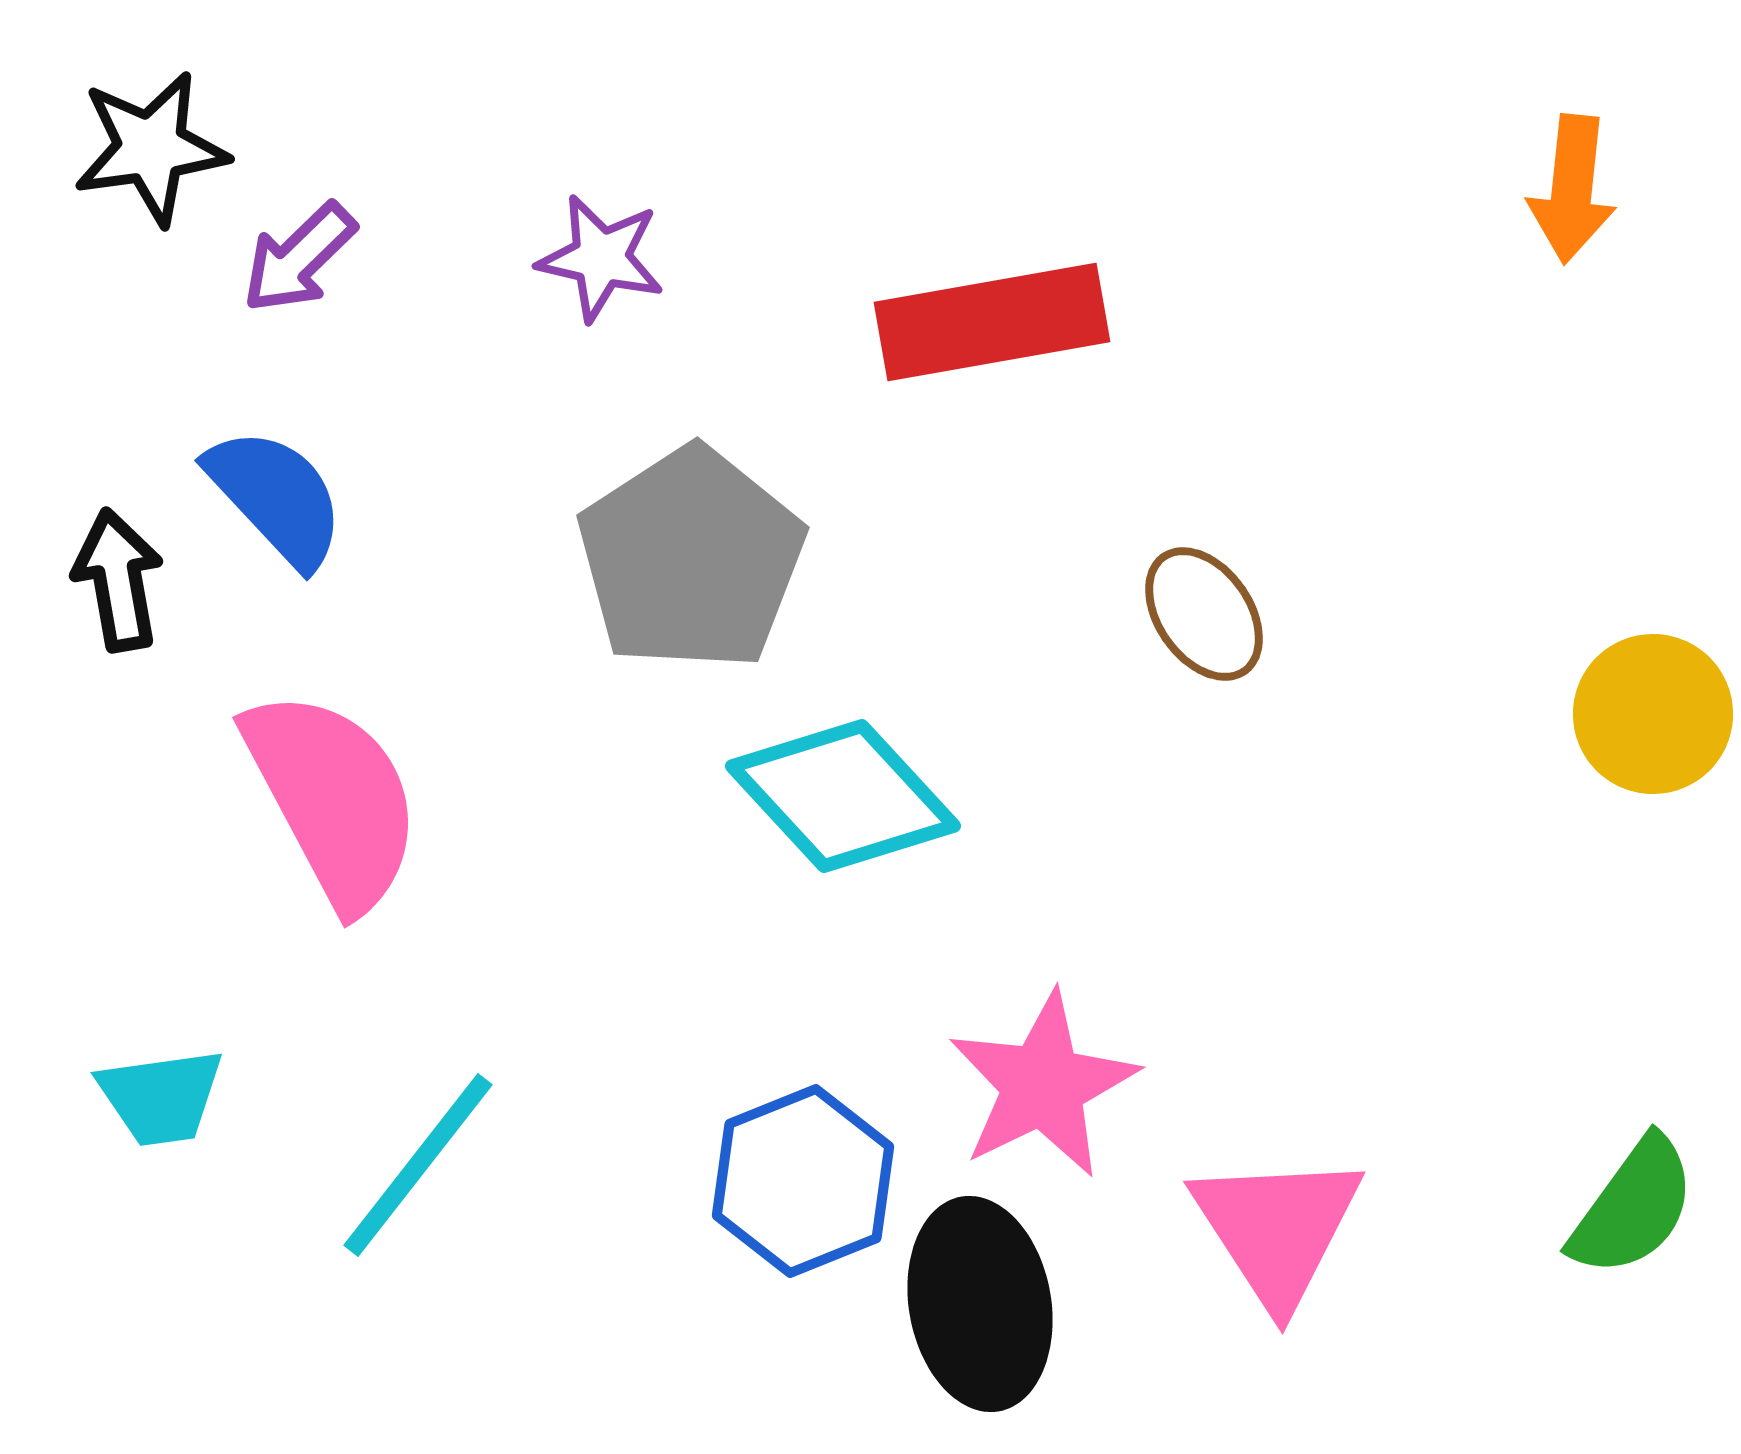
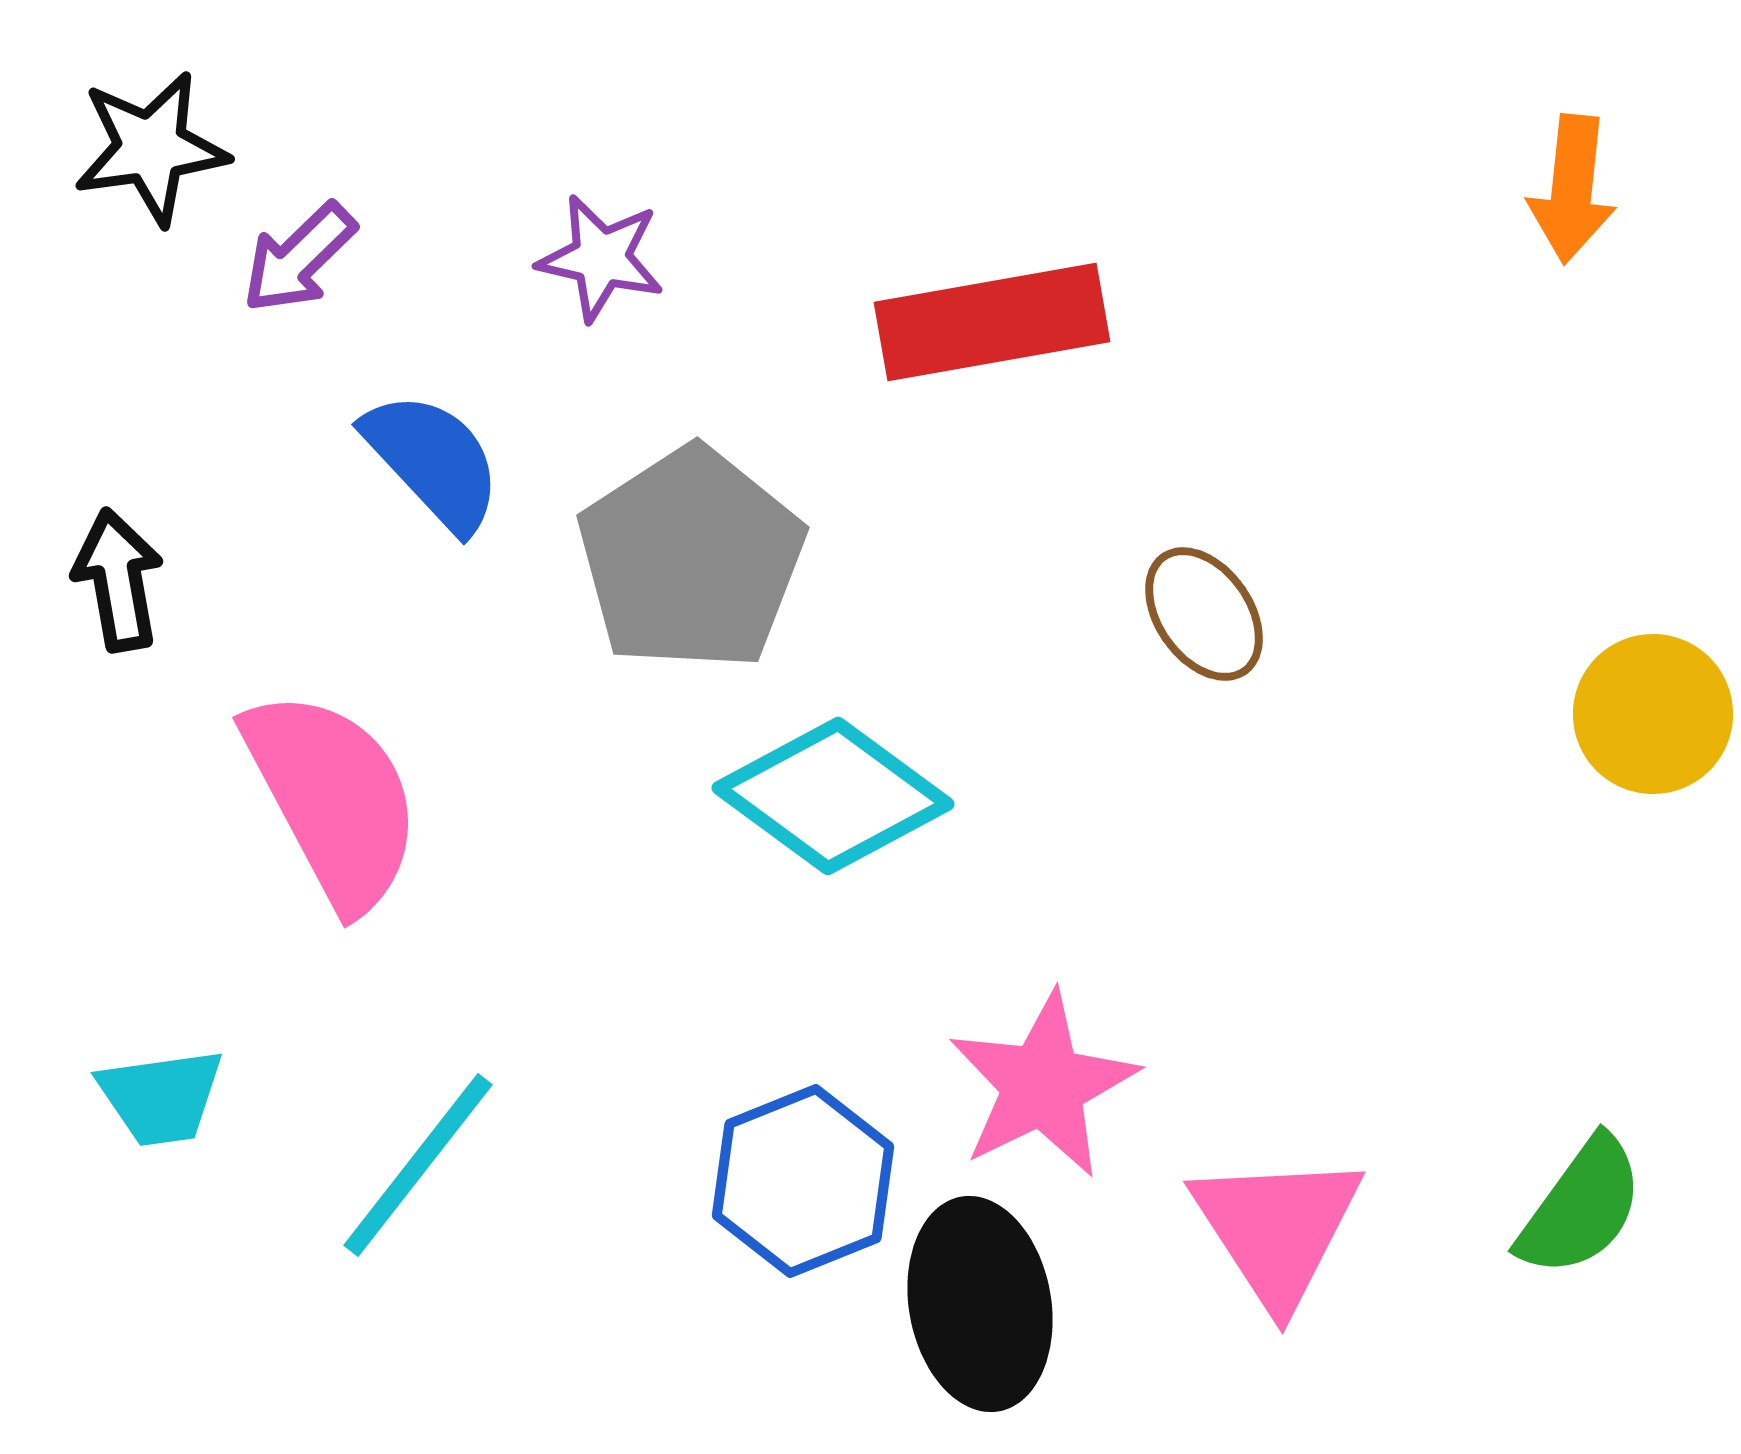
blue semicircle: moved 157 px right, 36 px up
cyan diamond: moved 10 px left; rotated 11 degrees counterclockwise
green semicircle: moved 52 px left
